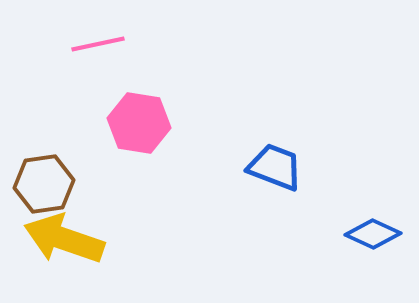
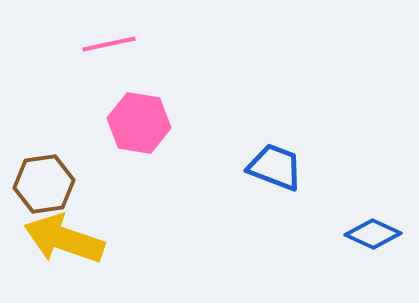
pink line: moved 11 px right
